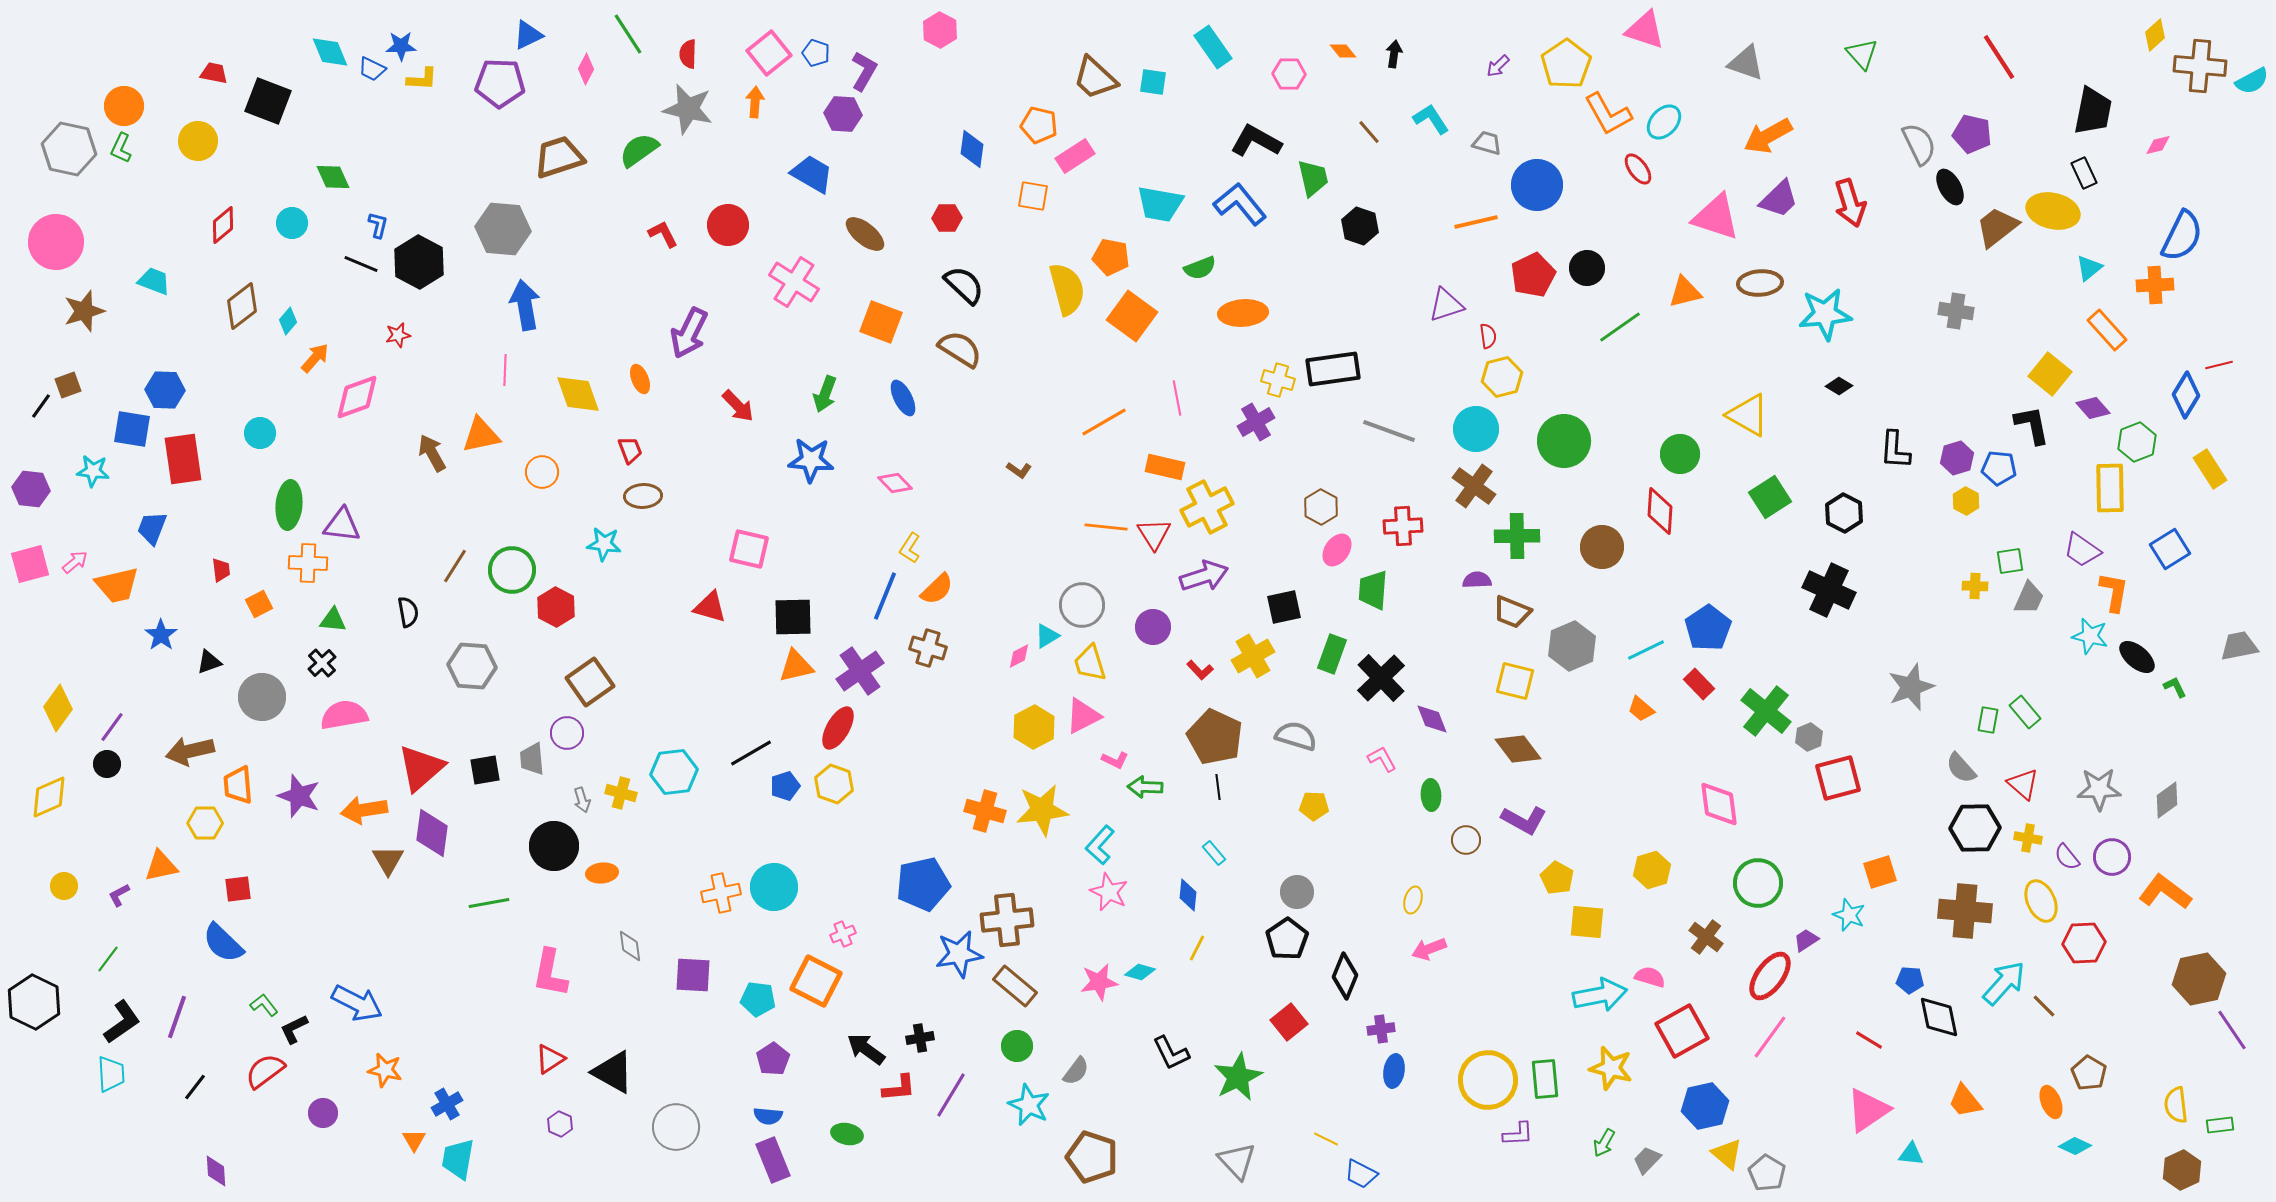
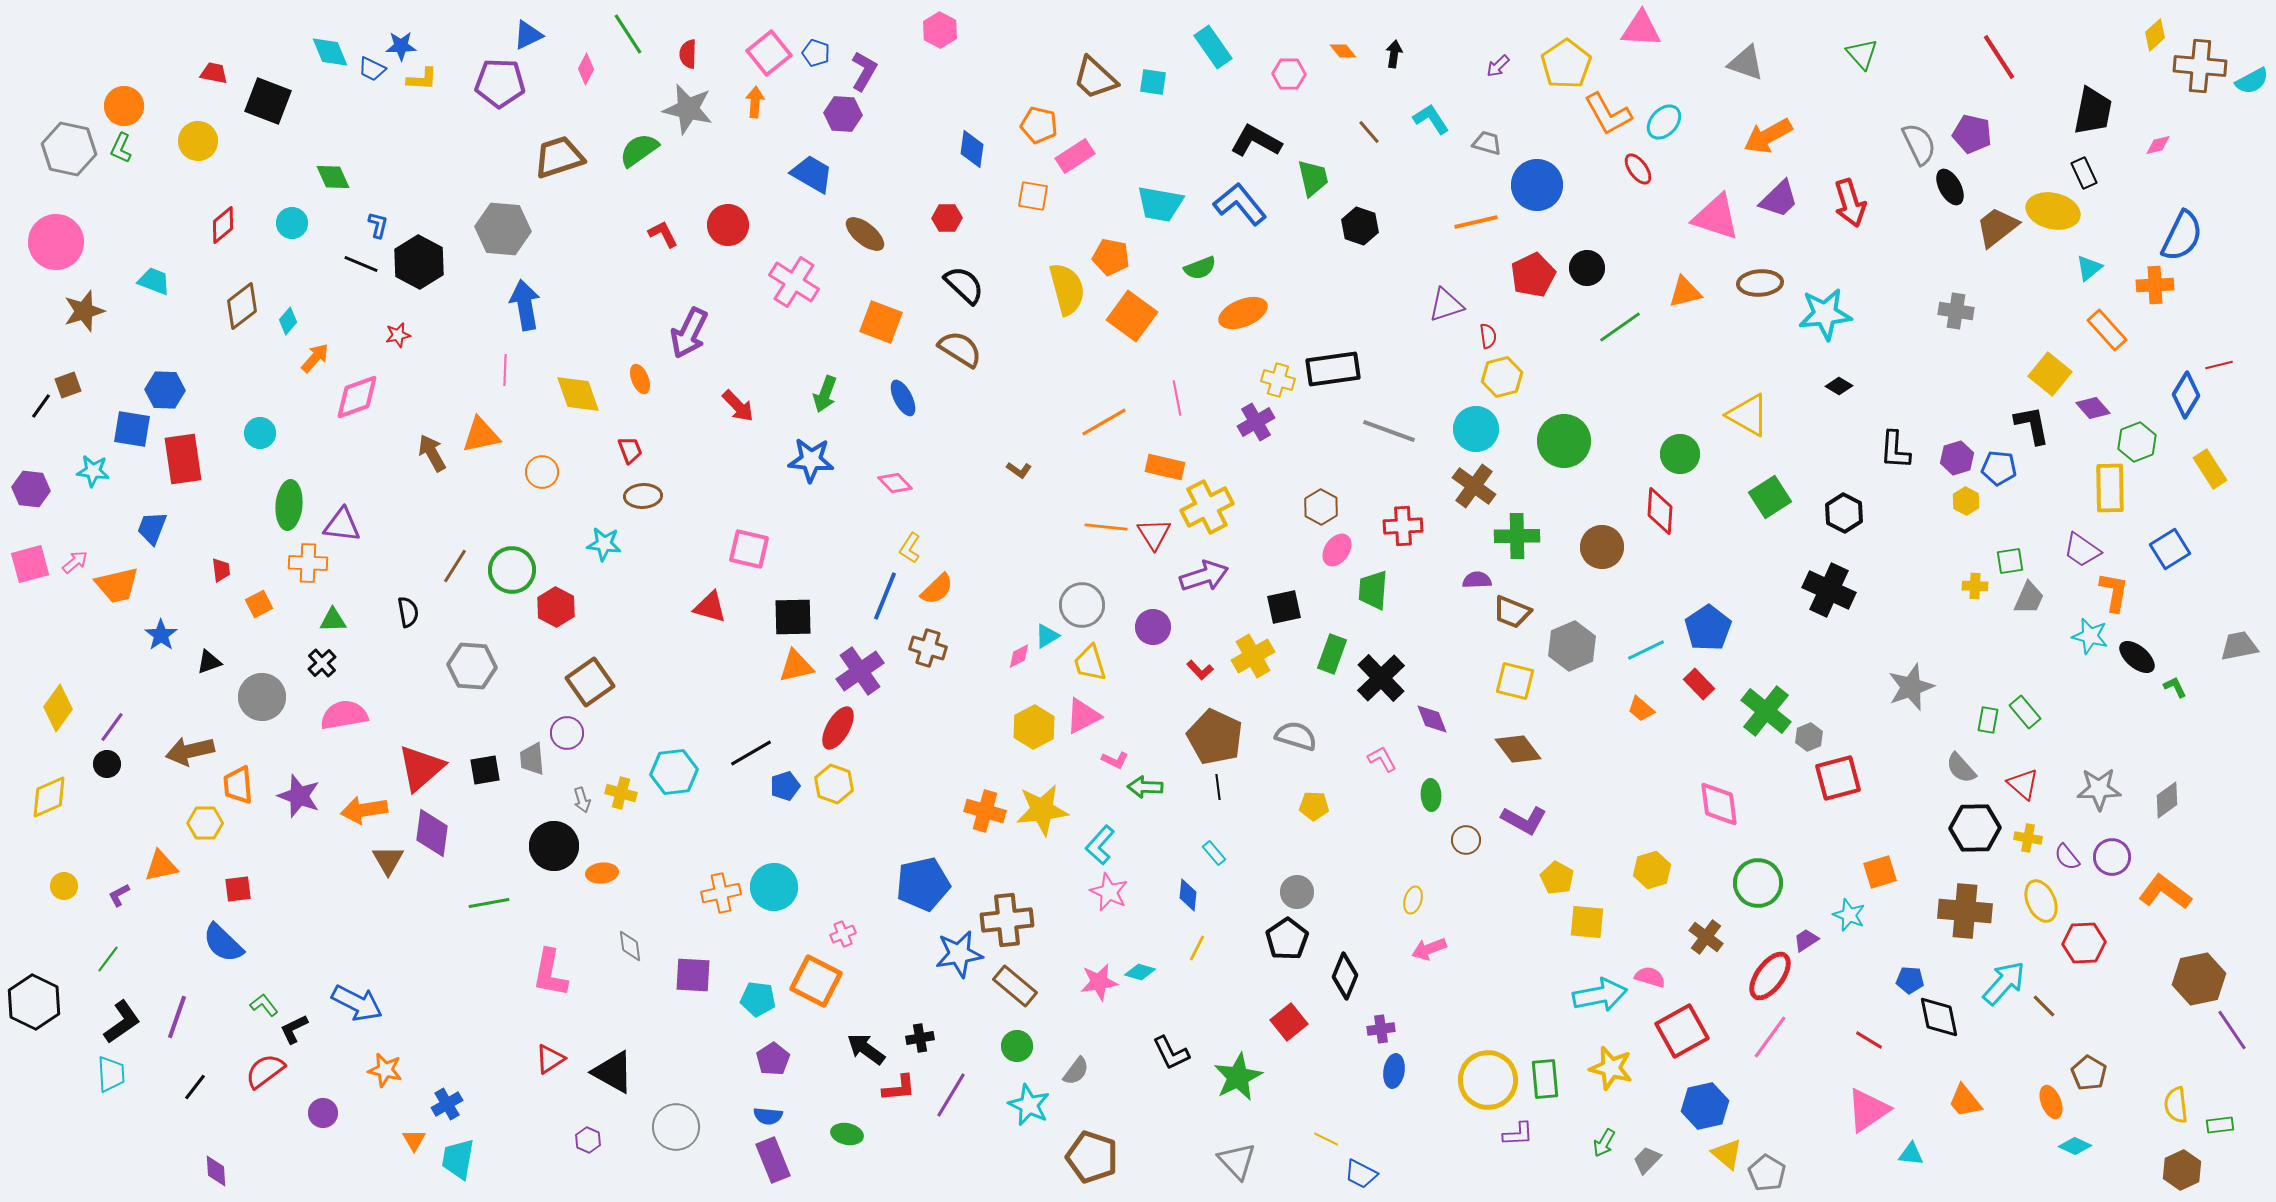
pink triangle at (1645, 30): moved 4 px left, 1 px up; rotated 15 degrees counterclockwise
orange ellipse at (1243, 313): rotated 18 degrees counterclockwise
green triangle at (333, 620): rotated 8 degrees counterclockwise
purple hexagon at (560, 1124): moved 28 px right, 16 px down
